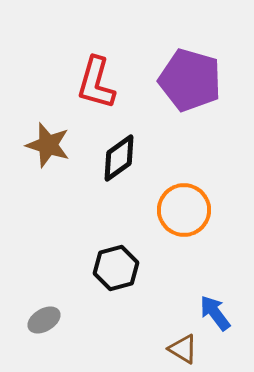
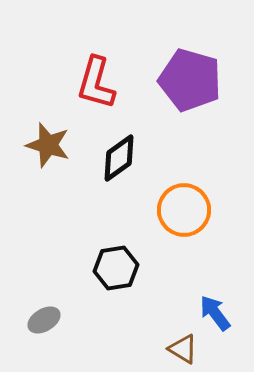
black hexagon: rotated 6 degrees clockwise
